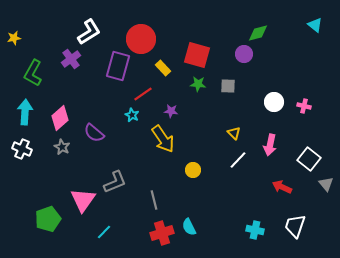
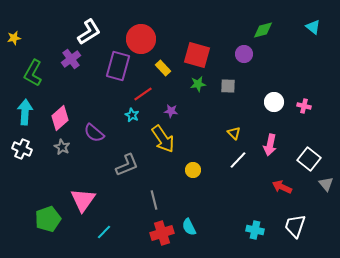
cyan triangle: moved 2 px left, 2 px down
green diamond: moved 5 px right, 3 px up
green star: rotated 14 degrees counterclockwise
gray L-shape: moved 12 px right, 17 px up
